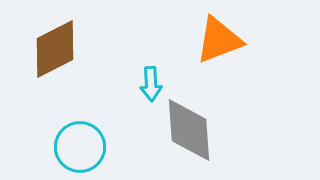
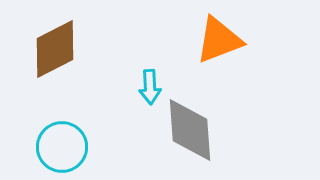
cyan arrow: moved 1 px left, 3 px down
gray diamond: moved 1 px right
cyan circle: moved 18 px left
